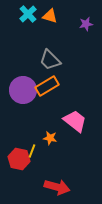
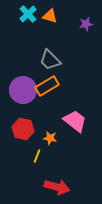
yellow line: moved 5 px right, 5 px down
red hexagon: moved 4 px right, 30 px up
